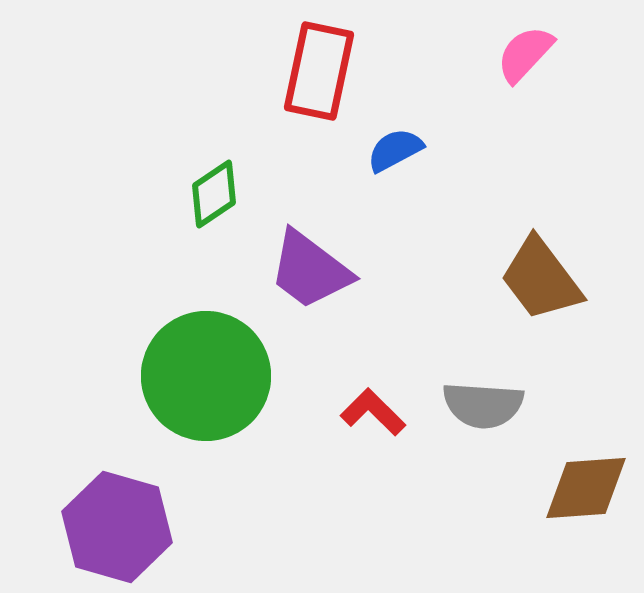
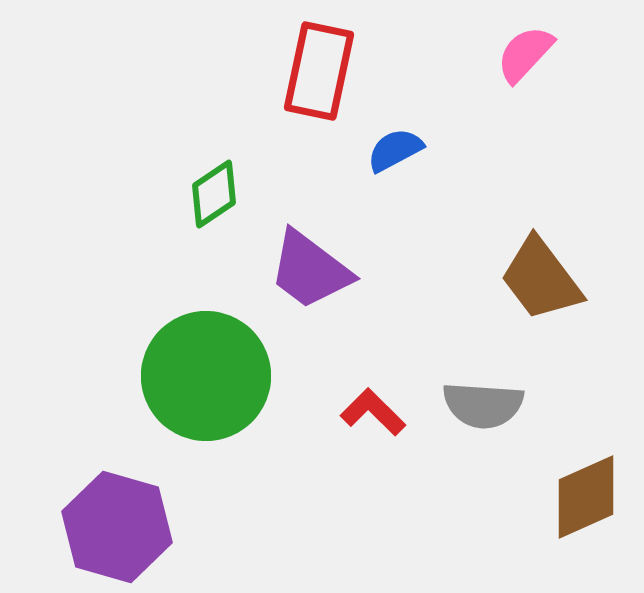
brown diamond: moved 9 px down; rotated 20 degrees counterclockwise
